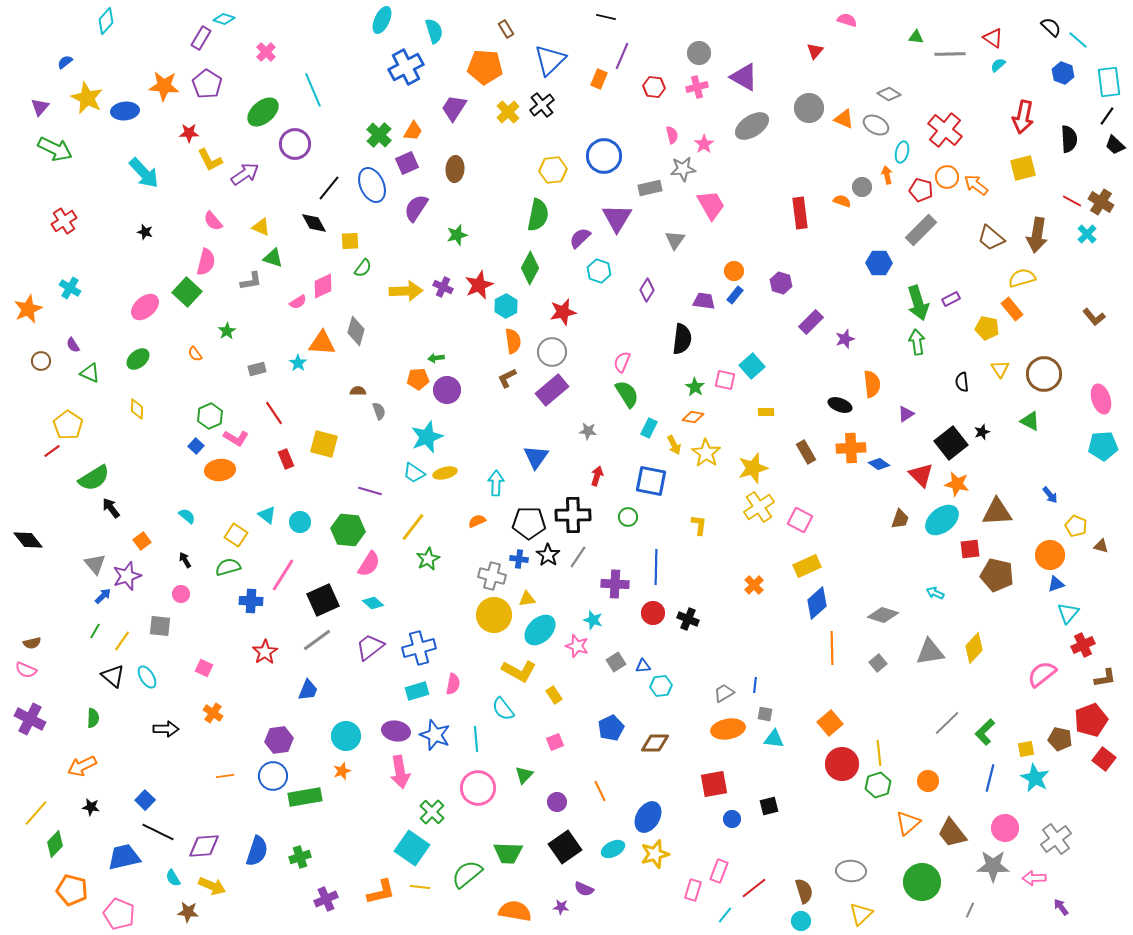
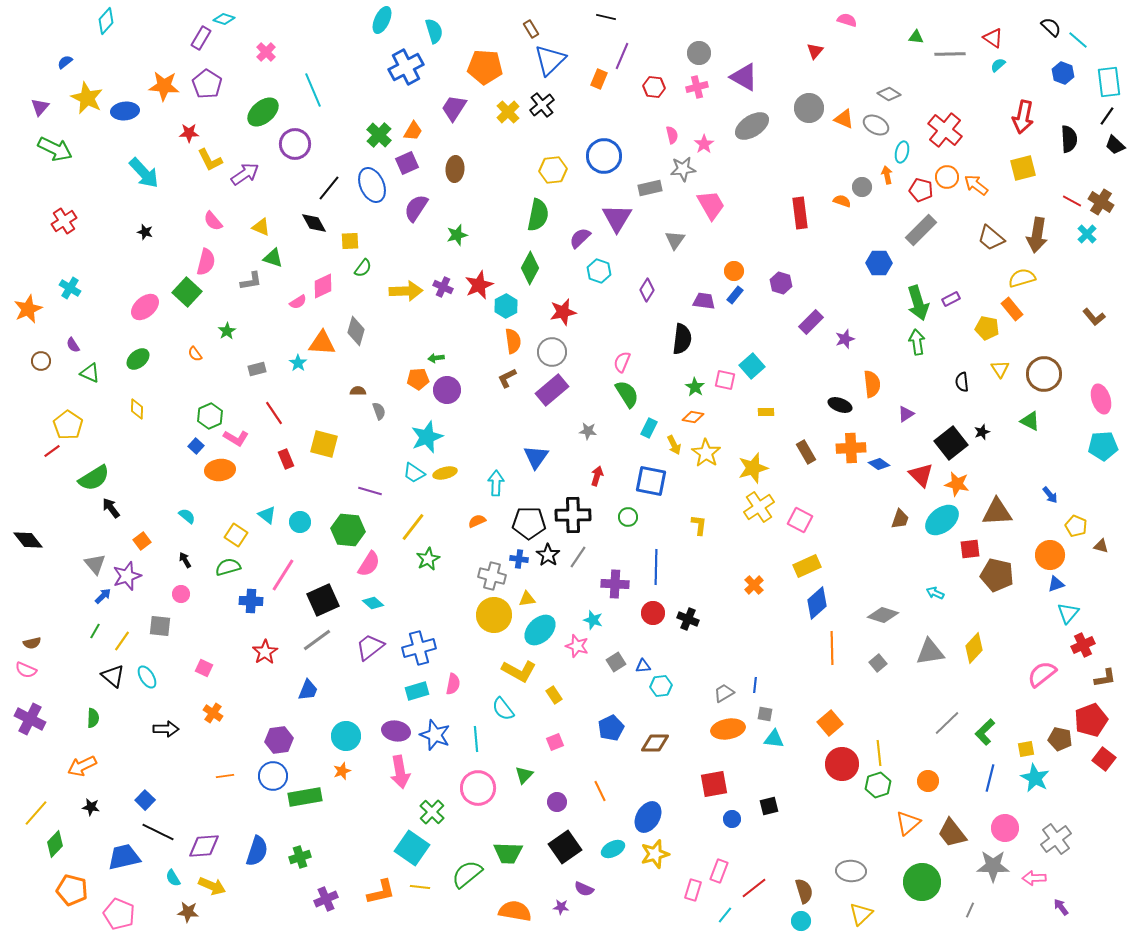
brown rectangle at (506, 29): moved 25 px right
